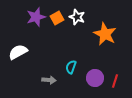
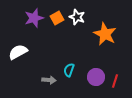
purple star: moved 2 px left, 1 px down
cyan semicircle: moved 2 px left, 3 px down
purple circle: moved 1 px right, 1 px up
